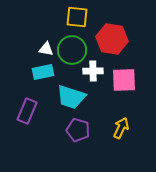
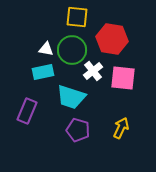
white cross: rotated 36 degrees counterclockwise
pink square: moved 1 px left, 2 px up; rotated 8 degrees clockwise
